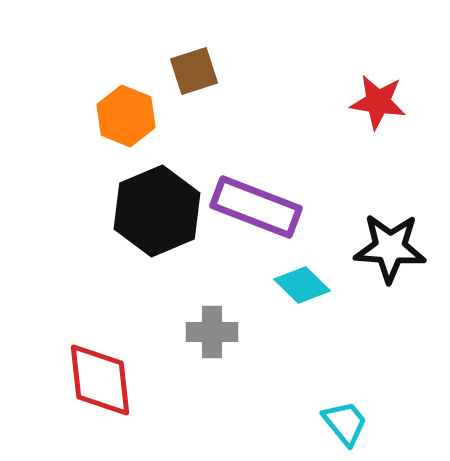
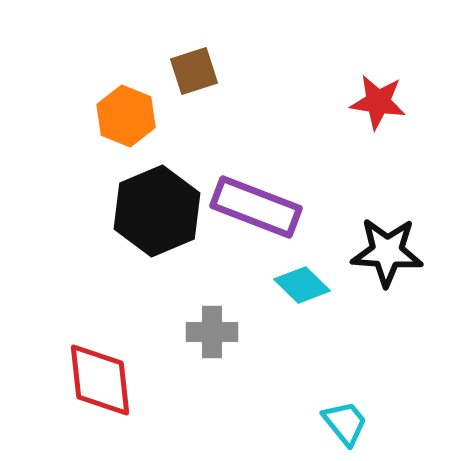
black star: moved 3 px left, 4 px down
